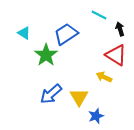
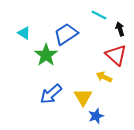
red triangle: rotated 10 degrees clockwise
yellow triangle: moved 4 px right
